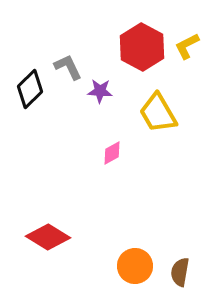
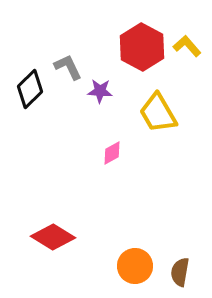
yellow L-shape: rotated 76 degrees clockwise
red diamond: moved 5 px right
